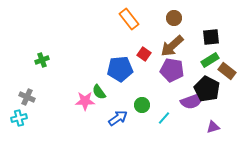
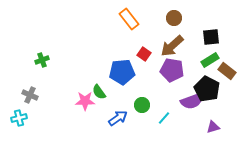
blue pentagon: moved 2 px right, 3 px down
gray cross: moved 3 px right, 2 px up
